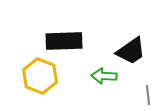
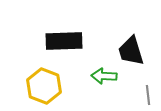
black trapezoid: rotated 108 degrees clockwise
yellow hexagon: moved 4 px right, 10 px down
